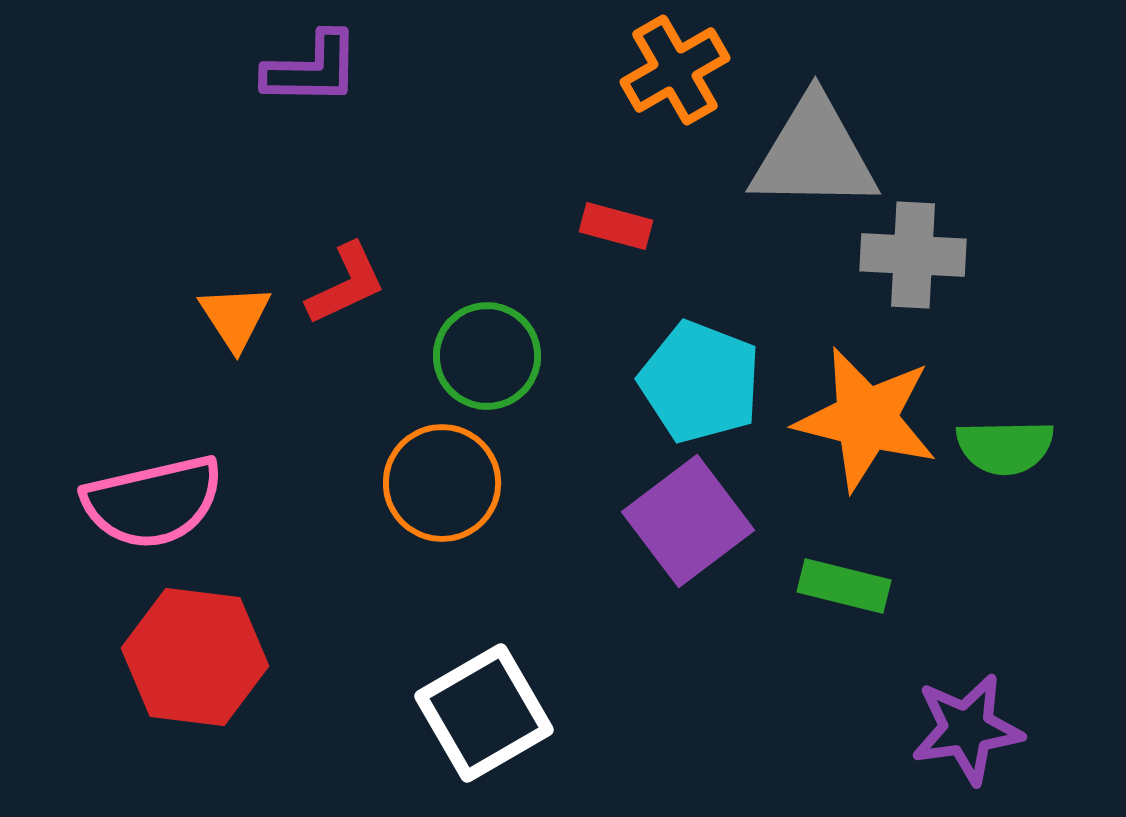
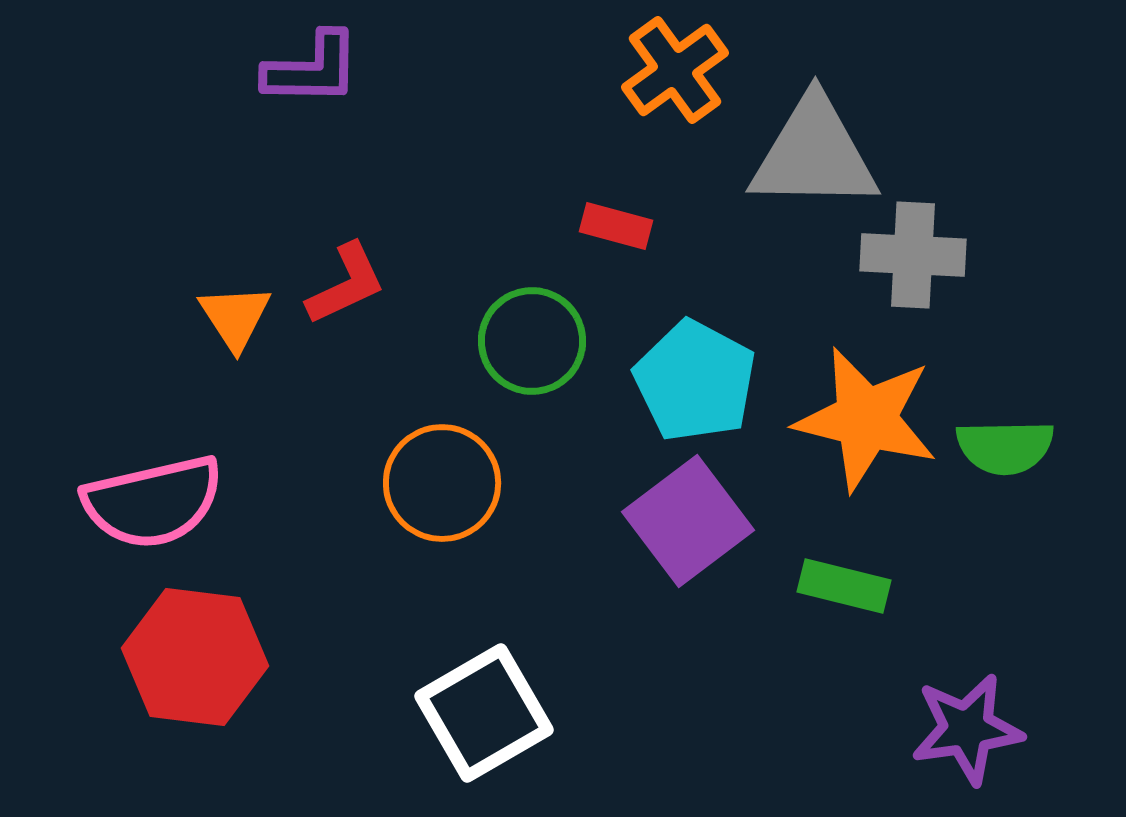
orange cross: rotated 6 degrees counterclockwise
green circle: moved 45 px right, 15 px up
cyan pentagon: moved 5 px left, 1 px up; rotated 7 degrees clockwise
